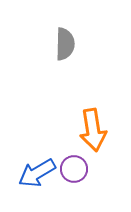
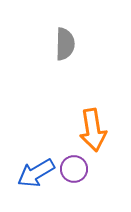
blue arrow: moved 1 px left
